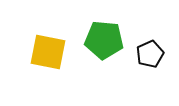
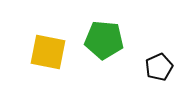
black pentagon: moved 9 px right, 13 px down
